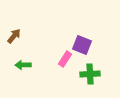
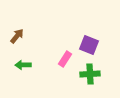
brown arrow: moved 3 px right
purple square: moved 7 px right
